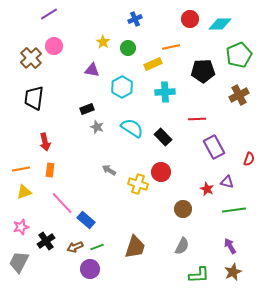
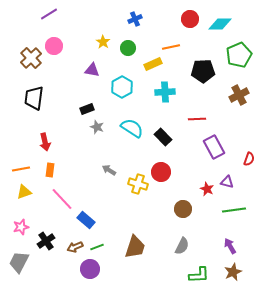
pink line at (62, 203): moved 4 px up
